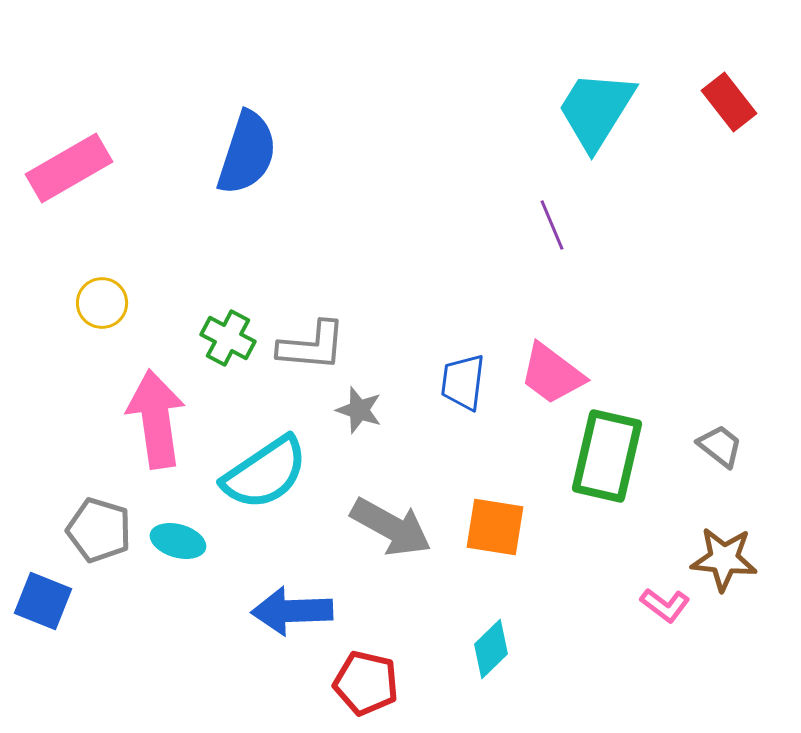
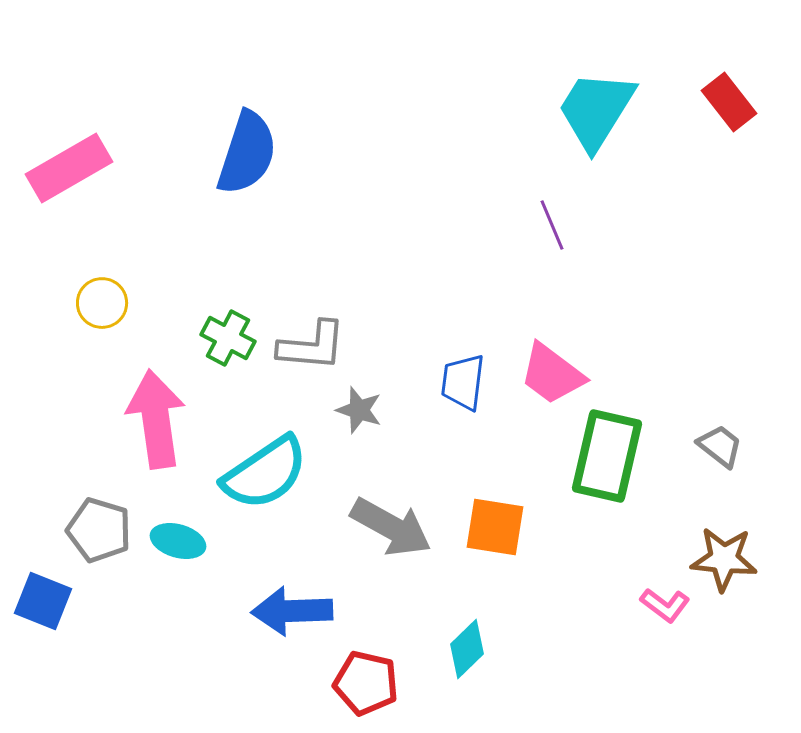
cyan diamond: moved 24 px left
